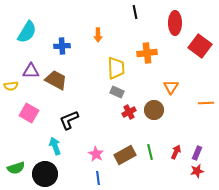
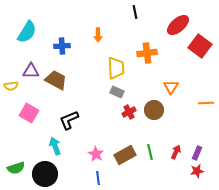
red ellipse: moved 3 px right, 2 px down; rotated 50 degrees clockwise
